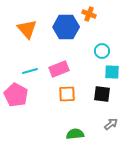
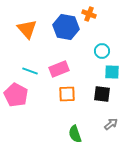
blue hexagon: rotated 10 degrees clockwise
cyan line: rotated 35 degrees clockwise
green semicircle: rotated 102 degrees counterclockwise
